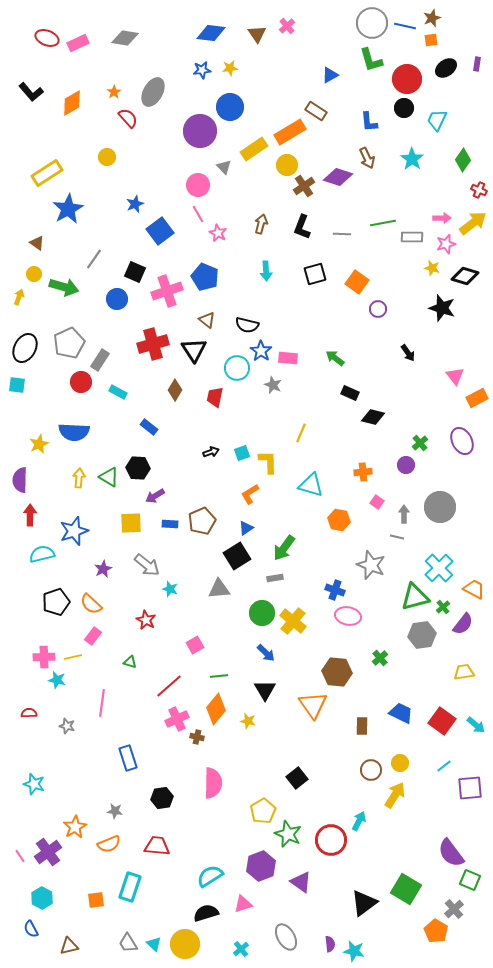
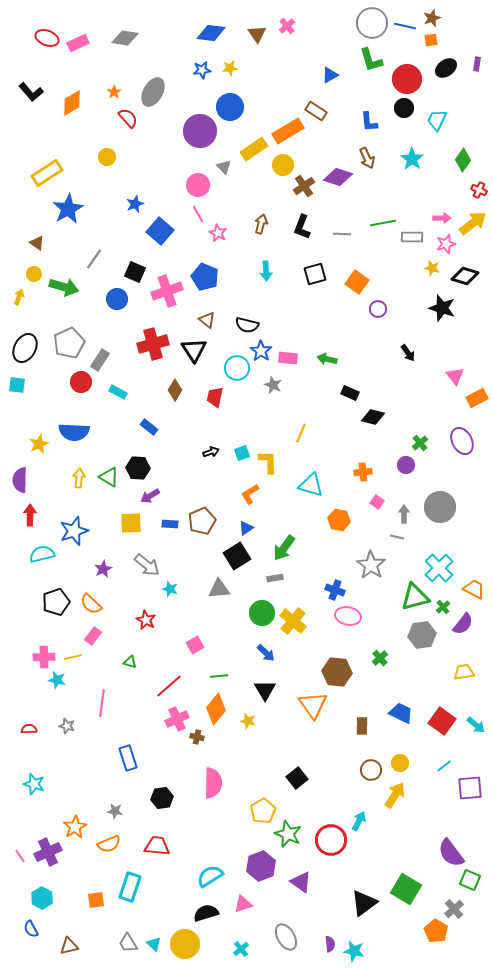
orange rectangle at (290, 132): moved 2 px left, 1 px up
yellow circle at (287, 165): moved 4 px left
blue square at (160, 231): rotated 12 degrees counterclockwise
green arrow at (335, 358): moved 8 px left, 1 px down; rotated 24 degrees counterclockwise
purple arrow at (155, 496): moved 5 px left
gray star at (371, 565): rotated 12 degrees clockwise
red semicircle at (29, 713): moved 16 px down
purple cross at (48, 852): rotated 12 degrees clockwise
